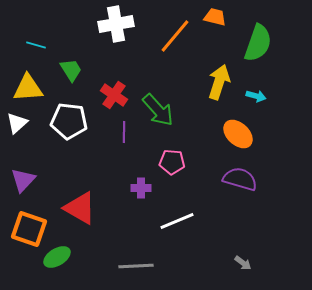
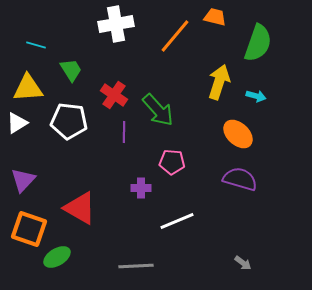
white triangle: rotated 10 degrees clockwise
